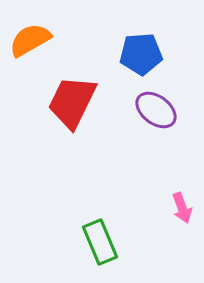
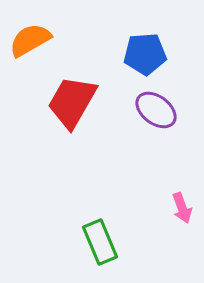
blue pentagon: moved 4 px right
red trapezoid: rotated 4 degrees clockwise
